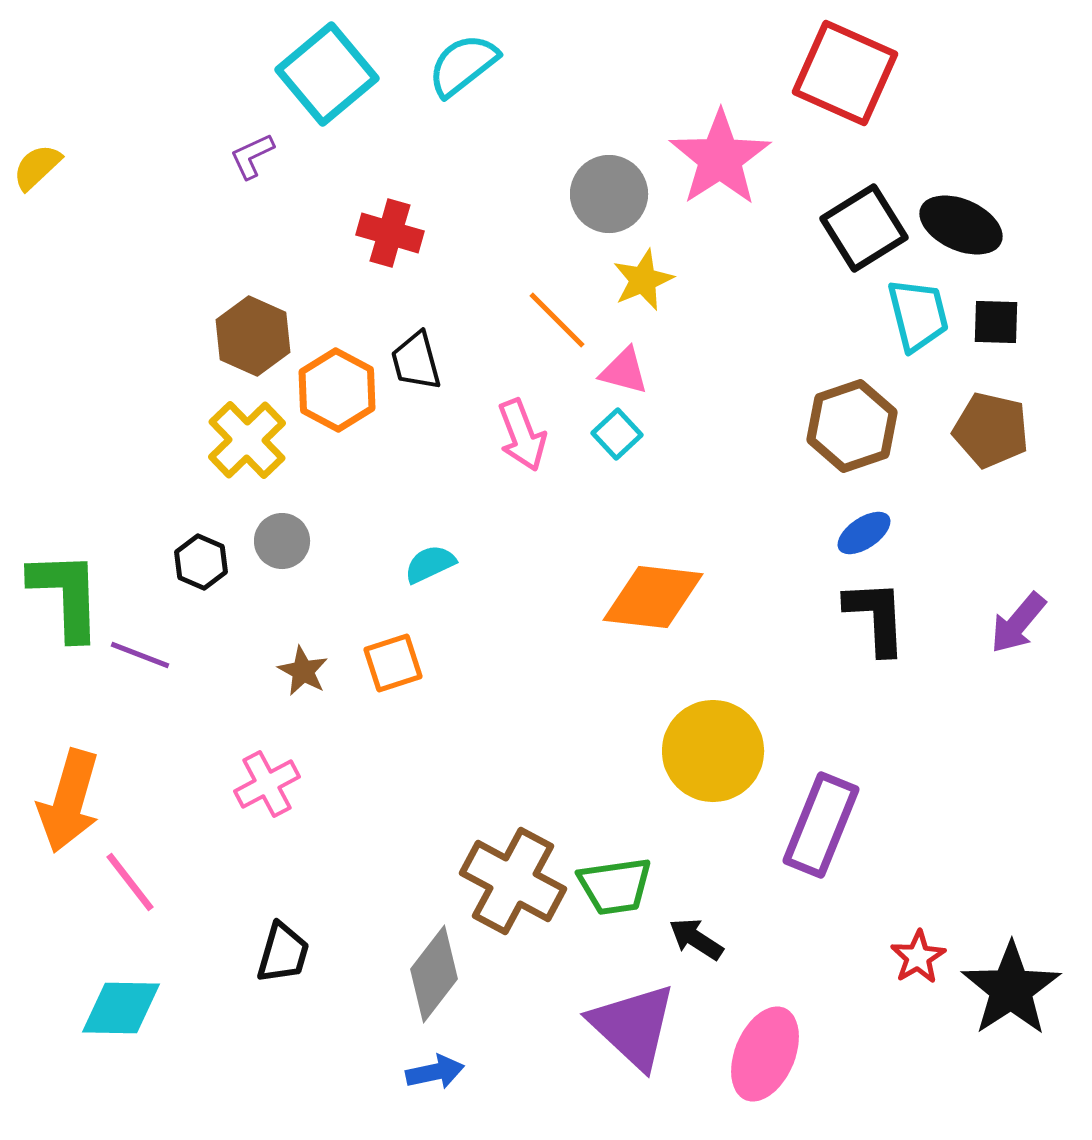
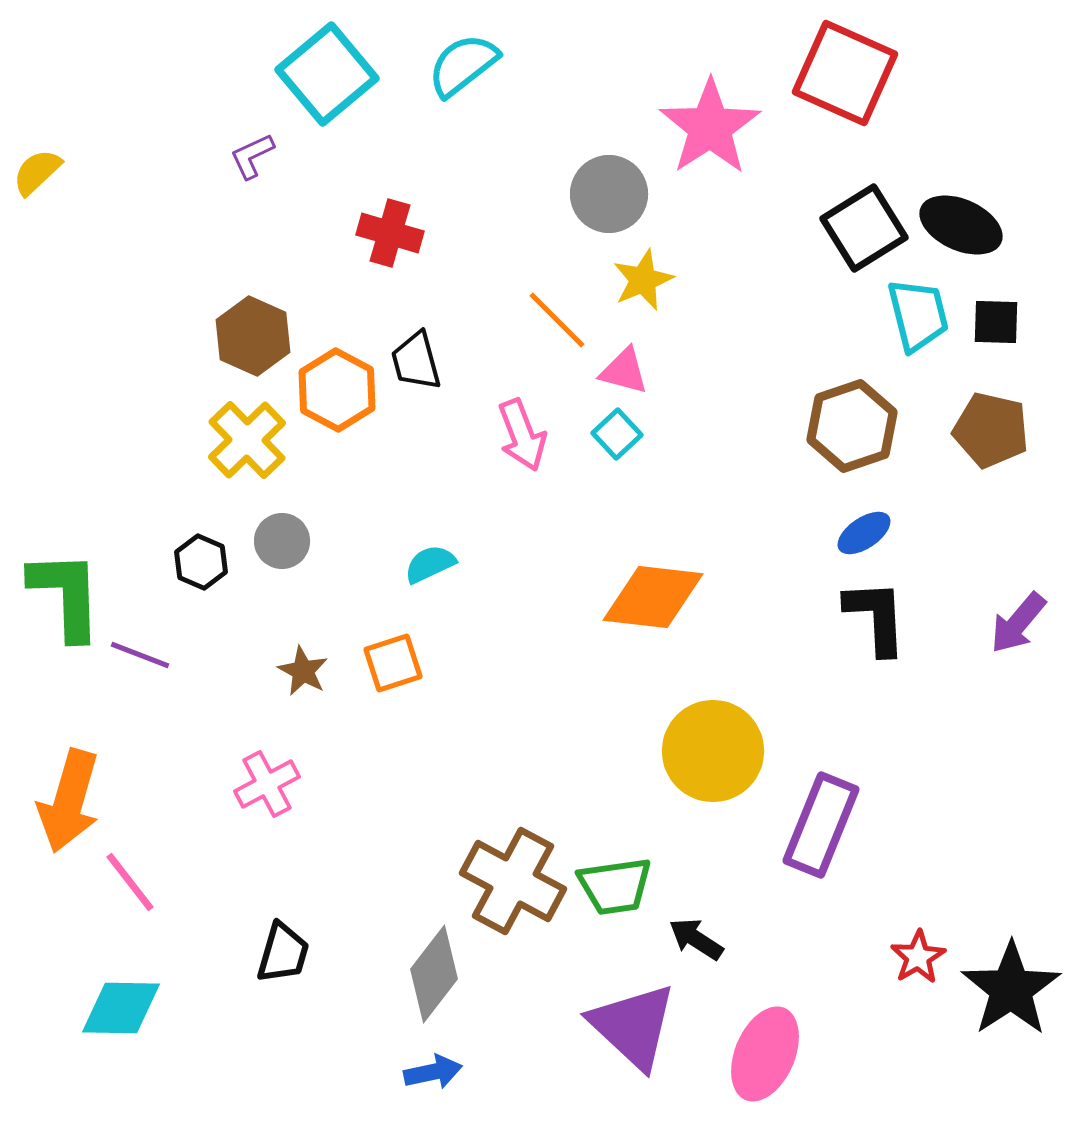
pink star at (720, 158): moved 10 px left, 31 px up
yellow semicircle at (37, 167): moved 5 px down
blue arrow at (435, 1072): moved 2 px left
